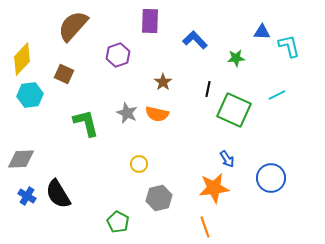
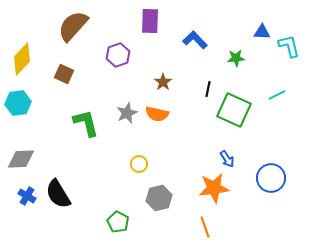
cyan hexagon: moved 12 px left, 8 px down
gray star: rotated 25 degrees clockwise
